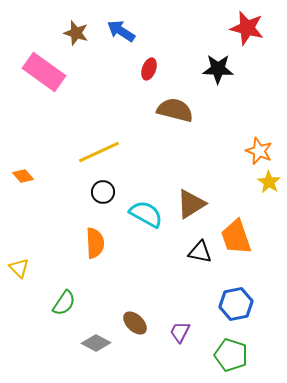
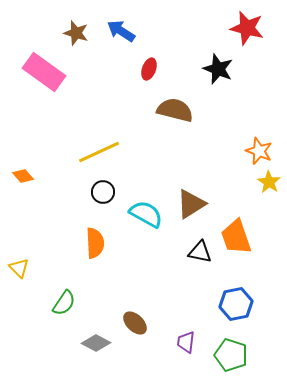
black star: rotated 20 degrees clockwise
purple trapezoid: moved 6 px right, 10 px down; rotated 20 degrees counterclockwise
